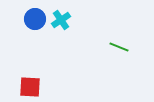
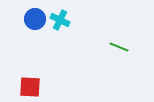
cyan cross: moved 1 px left; rotated 30 degrees counterclockwise
